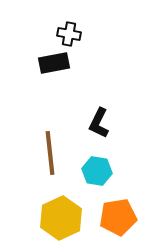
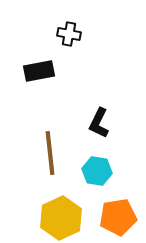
black rectangle: moved 15 px left, 8 px down
